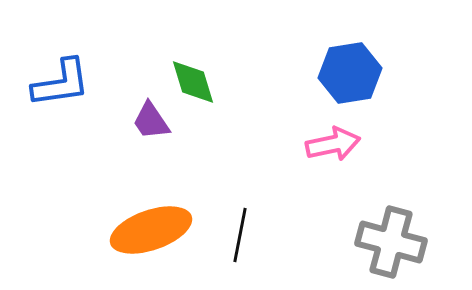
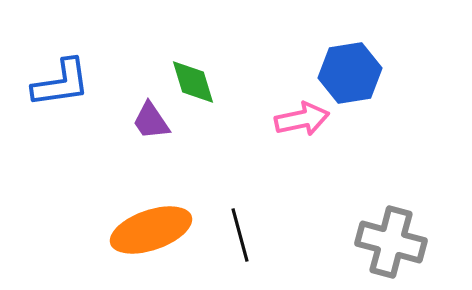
pink arrow: moved 31 px left, 25 px up
black line: rotated 26 degrees counterclockwise
